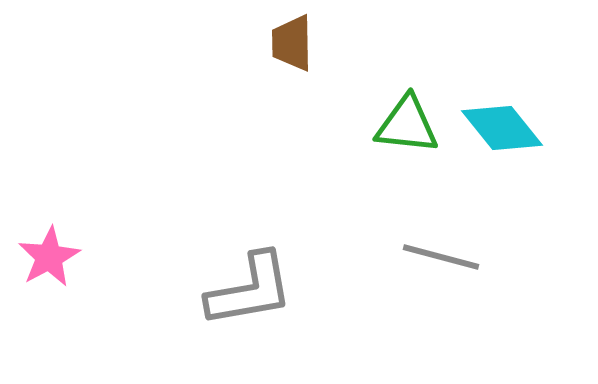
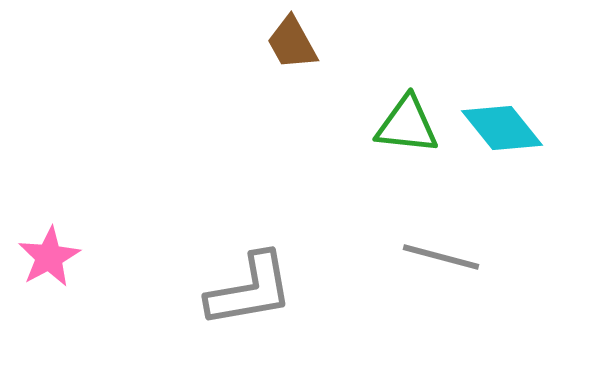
brown trapezoid: rotated 28 degrees counterclockwise
